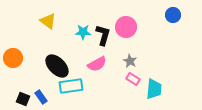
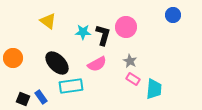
black ellipse: moved 3 px up
